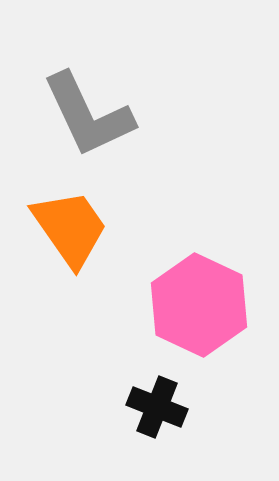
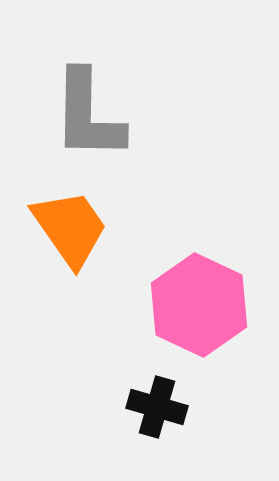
gray L-shape: rotated 26 degrees clockwise
black cross: rotated 6 degrees counterclockwise
